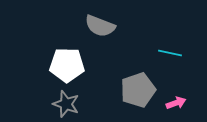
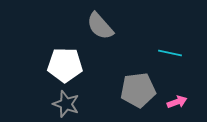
gray semicircle: rotated 28 degrees clockwise
white pentagon: moved 2 px left
gray pentagon: rotated 12 degrees clockwise
pink arrow: moved 1 px right, 1 px up
